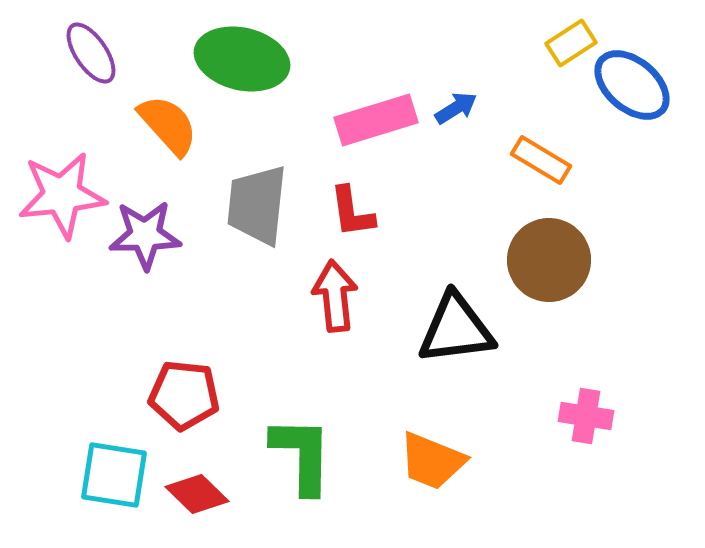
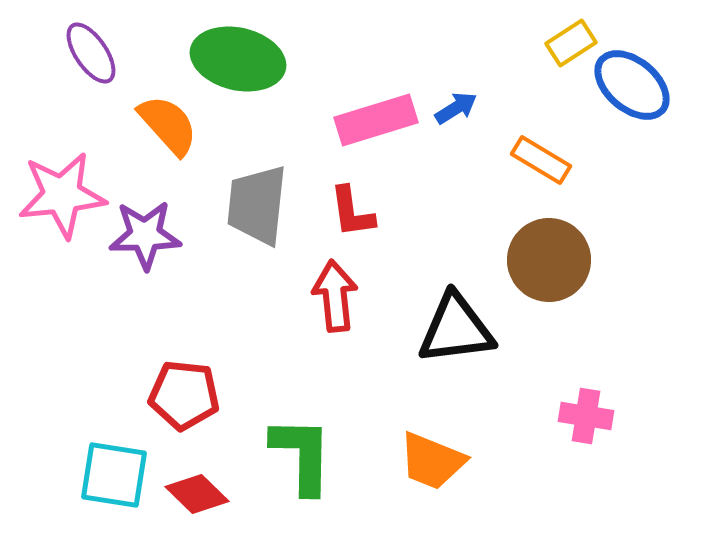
green ellipse: moved 4 px left
